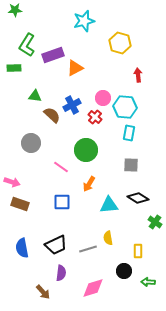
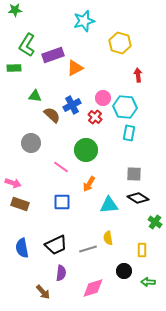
gray square: moved 3 px right, 9 px down
pink arrow: moved 1 px right, 1 px down
yellow rectangle: moved 4 px right, 1 px up
